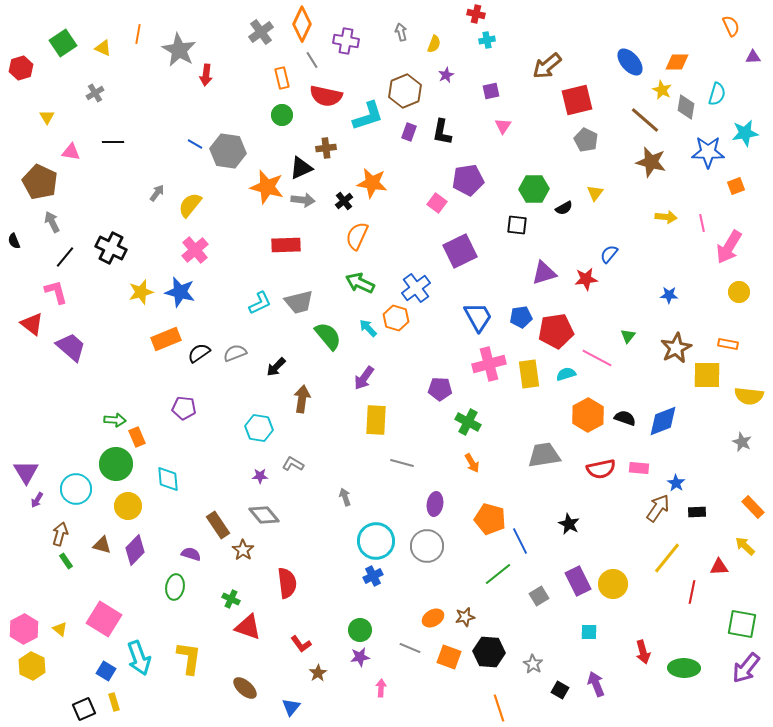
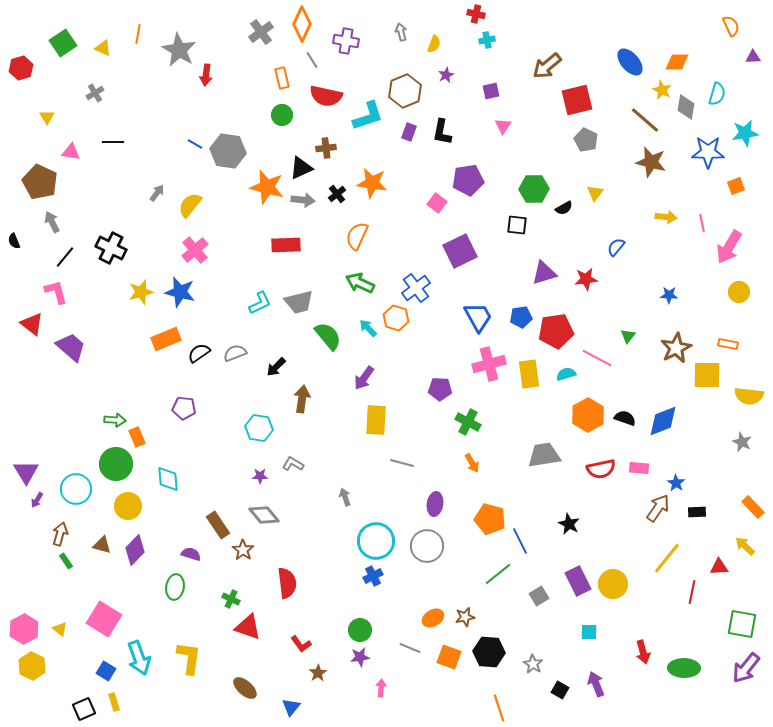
black cross at (344, 201): moved 7 px left, 7 px up
blue semicircle at (609, 254): moved 7 px right, 7 px up
